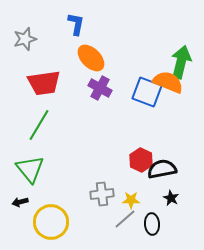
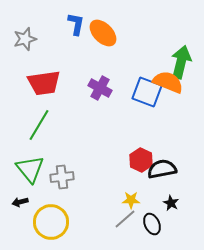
orange ellipse: moved 12 px right, 25 px up
gray cross: moved 40 px left, 17 px up
black star: moved 5 px down
black ellipse: rotated 20 degrees counterclockwise
